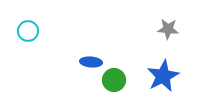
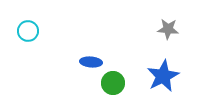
green circle: moved 1 px left, 3 px down
